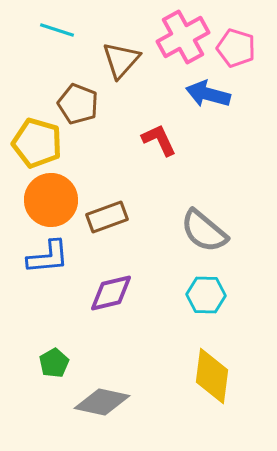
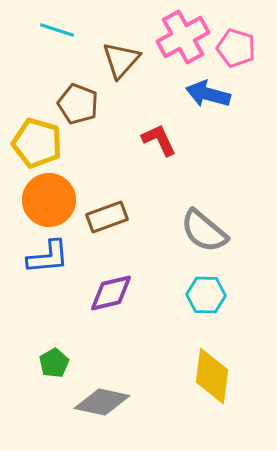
orange circle: moved 2 px left
